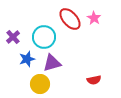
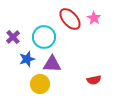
purple triangle: moved 1 px down; rotated 18 degrees clockwise
